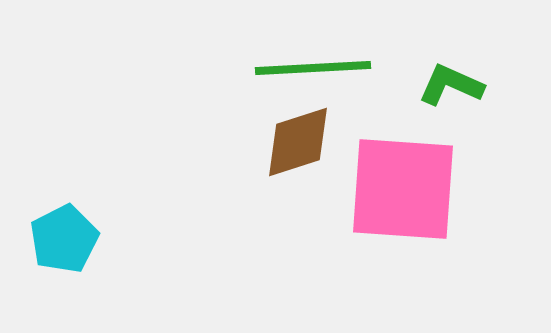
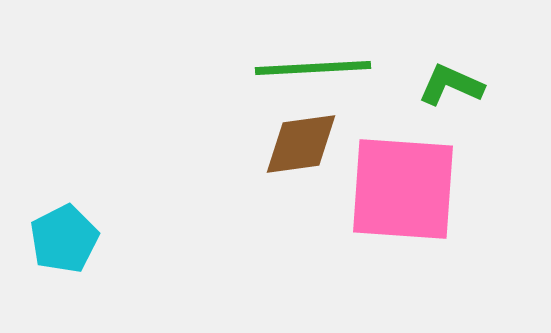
brown diamond: moved 3 px right, 2 px down; rotated 10 degrees clockwise
